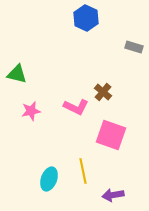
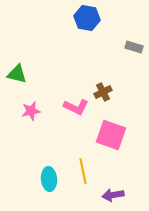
blue hexagon: moved 1 px right; rotated 15 degrees counterclockwise
brown cross: rotated 24 degrees clockwise
cyan ellipse: rotated 25 degrees counterclockwise
